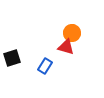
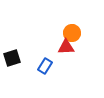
red triangle: rotated 18 degrees counterclockwise
